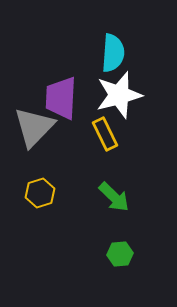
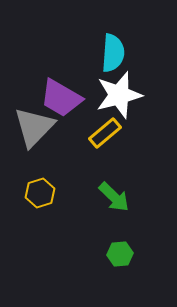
purple trapezoid: rotated 63 degrees counterclockwise
yellow rectangle: moved 1 px up; rotated 76 degrees clockwise
